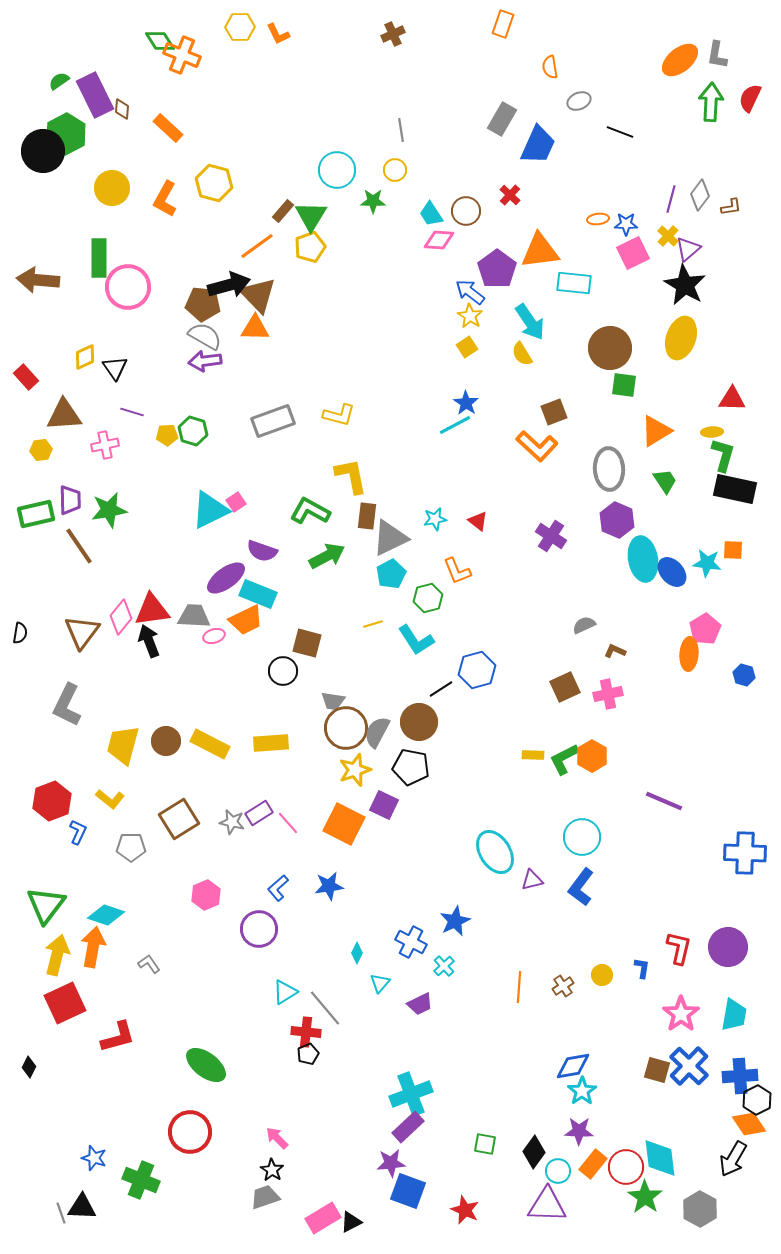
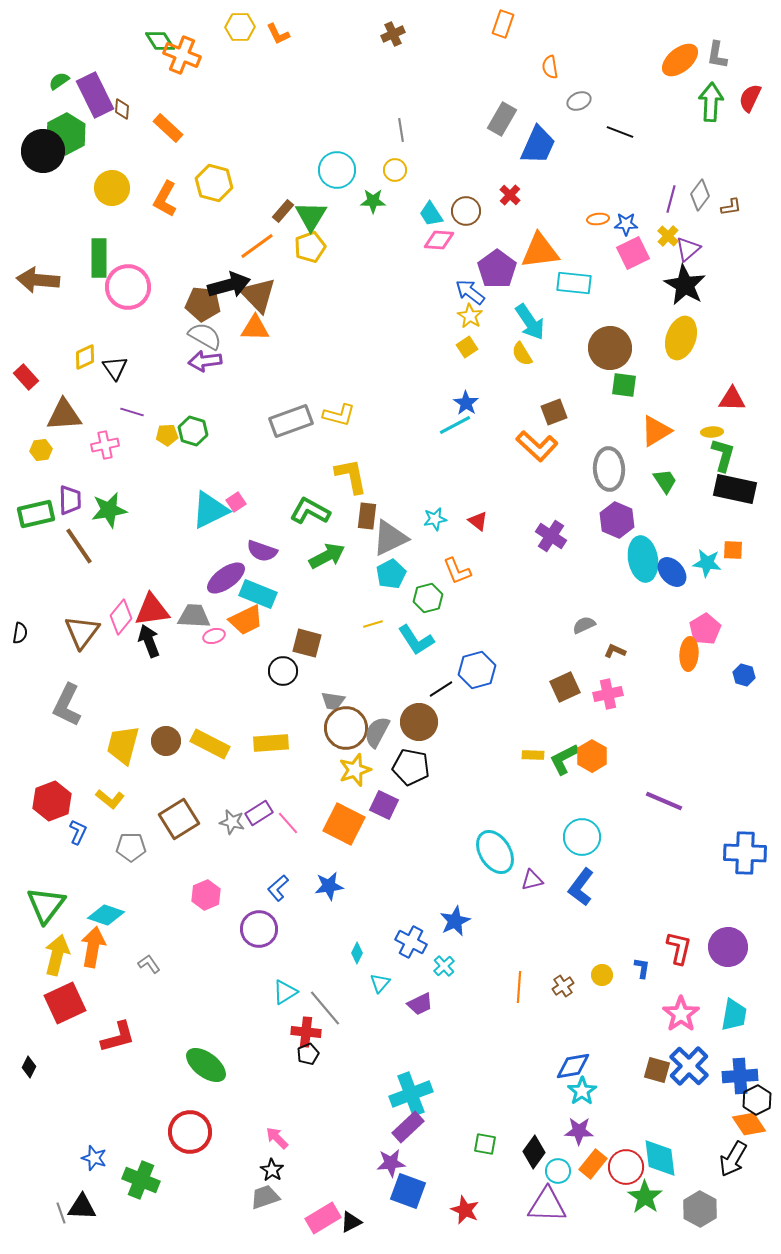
gray rectangle at (273, 421): moved 18 px right
